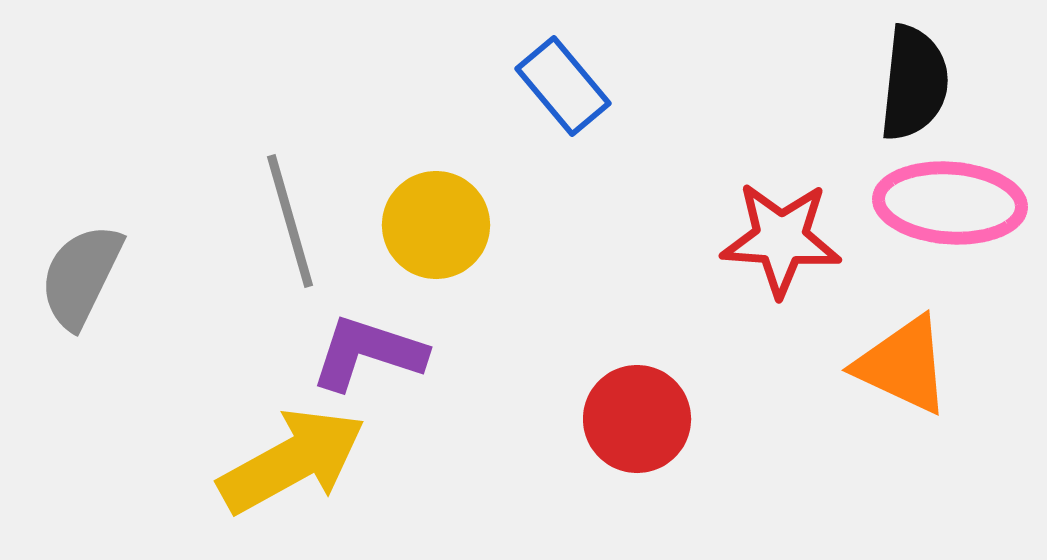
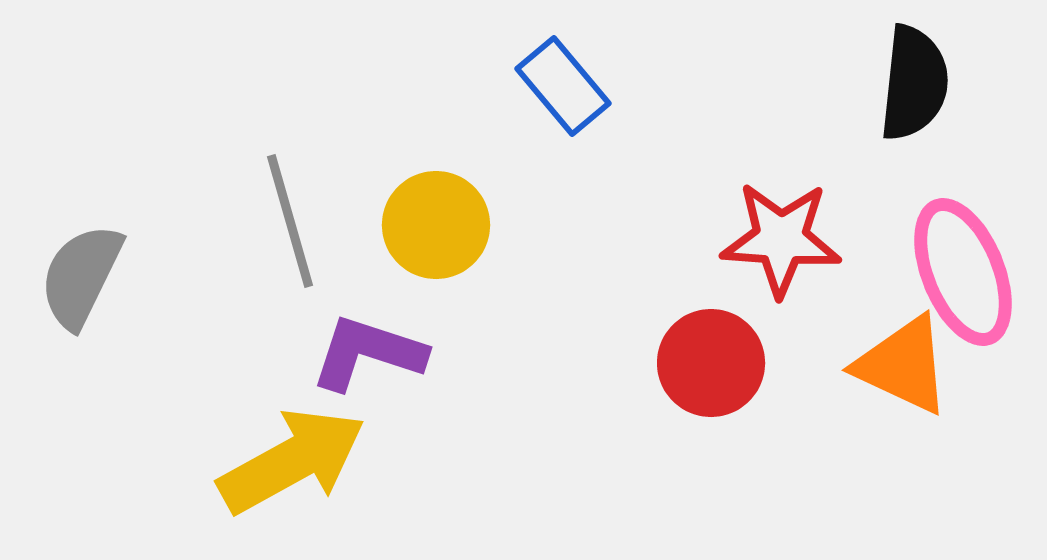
pink ellipse: moved 13 px right, 69 px down; rotated 64 degrees clockwise
red circle: moved 74 px right, 56 px up
